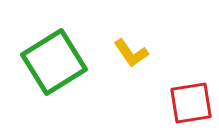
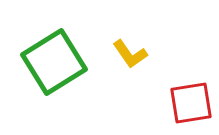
yellow L-shape: moved 1 px left, 1 px down
